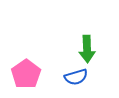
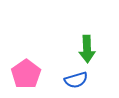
blue semicircle: moved 3 px down
